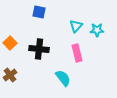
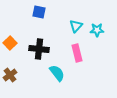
cyan semicircle: moved 6 px left, 5 px up
